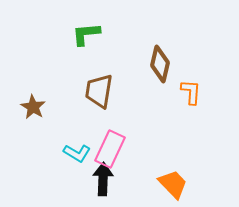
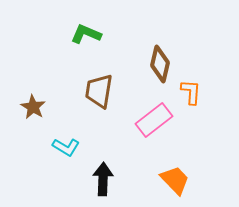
green L-shape: rotated 28 degrees clockwise
pink rectangle: moved 44 px right, 29 px up; rotated 27 degrees clockwise
cyan L-shape: moved 11 px left, 6 px up
orange trapezoid: moved 2 px right, 4 px up
